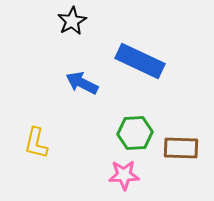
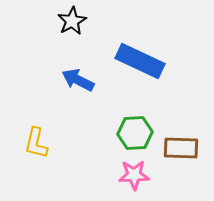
blue arrow: moved 4 px left, 3 px up
pink star: moved 10 px right
